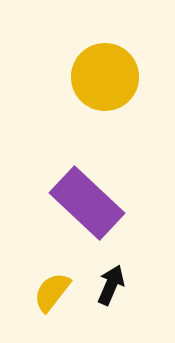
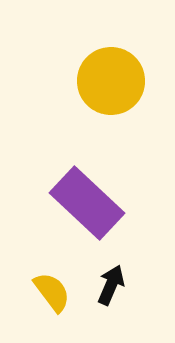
yellow circle: moved 6 px right, 4 px down
yellow semicircle: rotated 105 degrees clockwise
